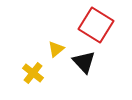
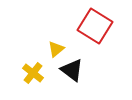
red square: moved 1 px left, 1 px down
black triangle: moved 12 px left, 8 px down; rotated 10 degrees counterclockwise
